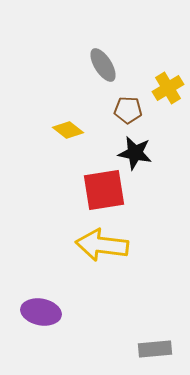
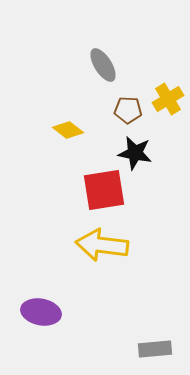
yellow cross: moved 11 px down
